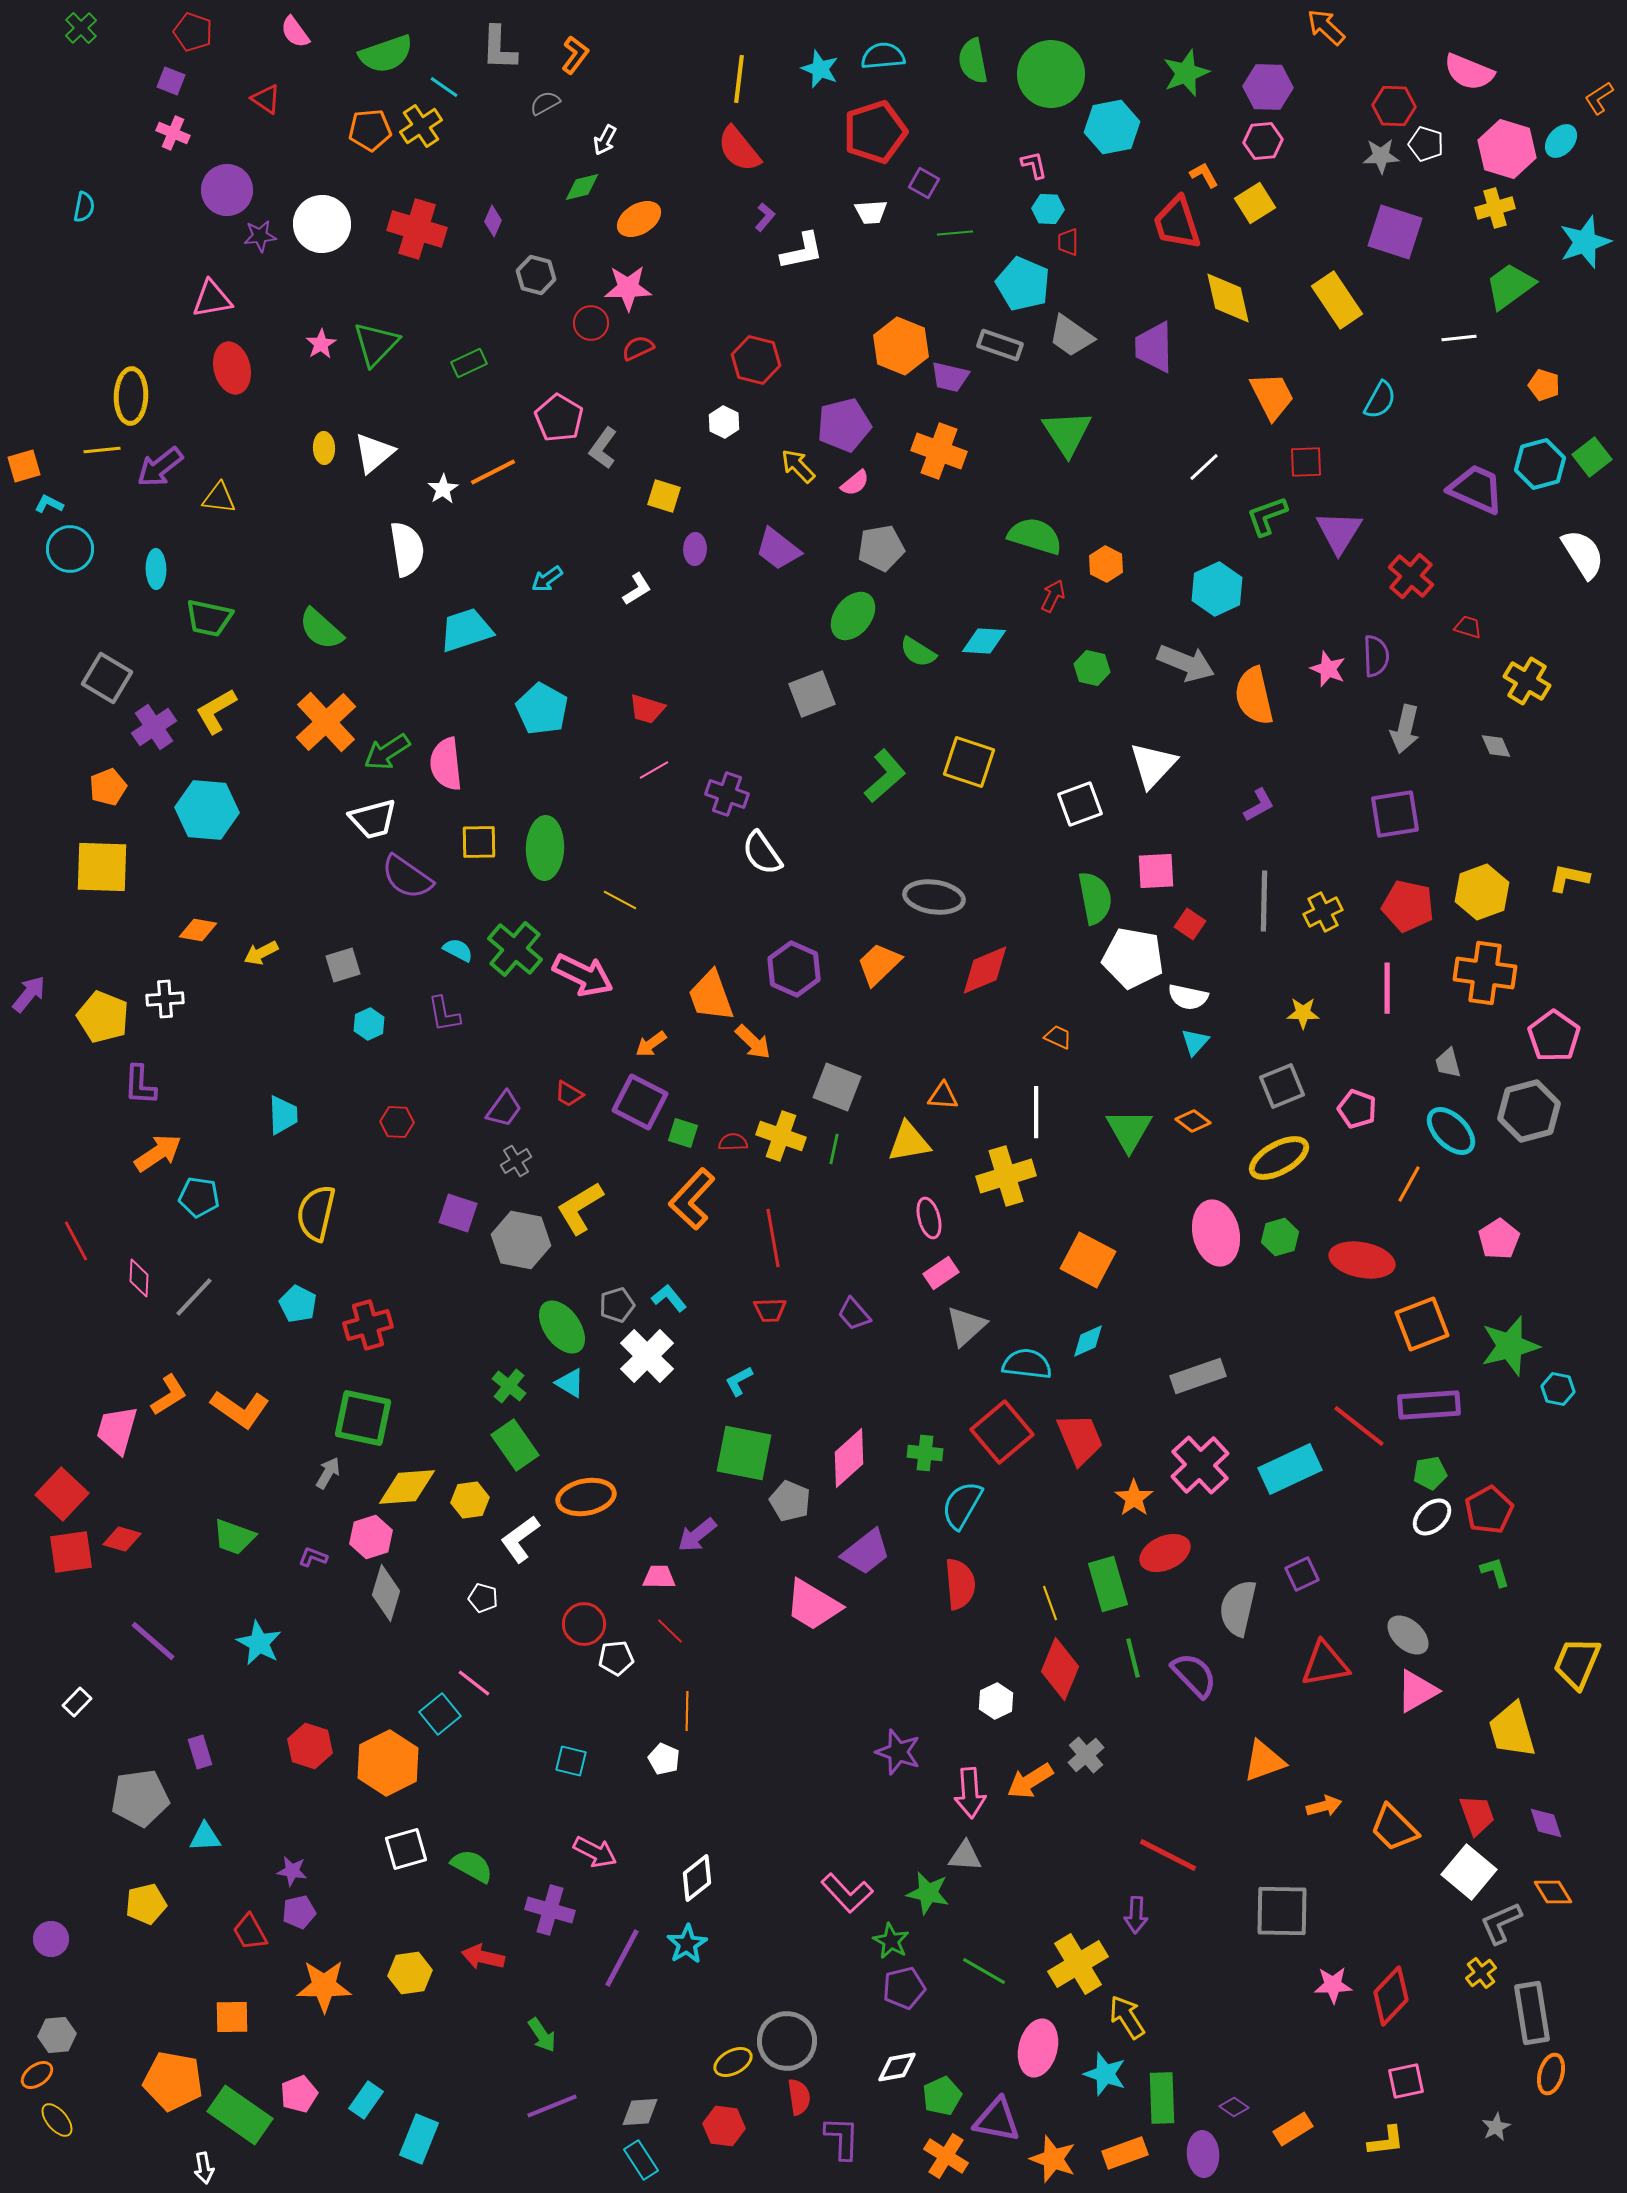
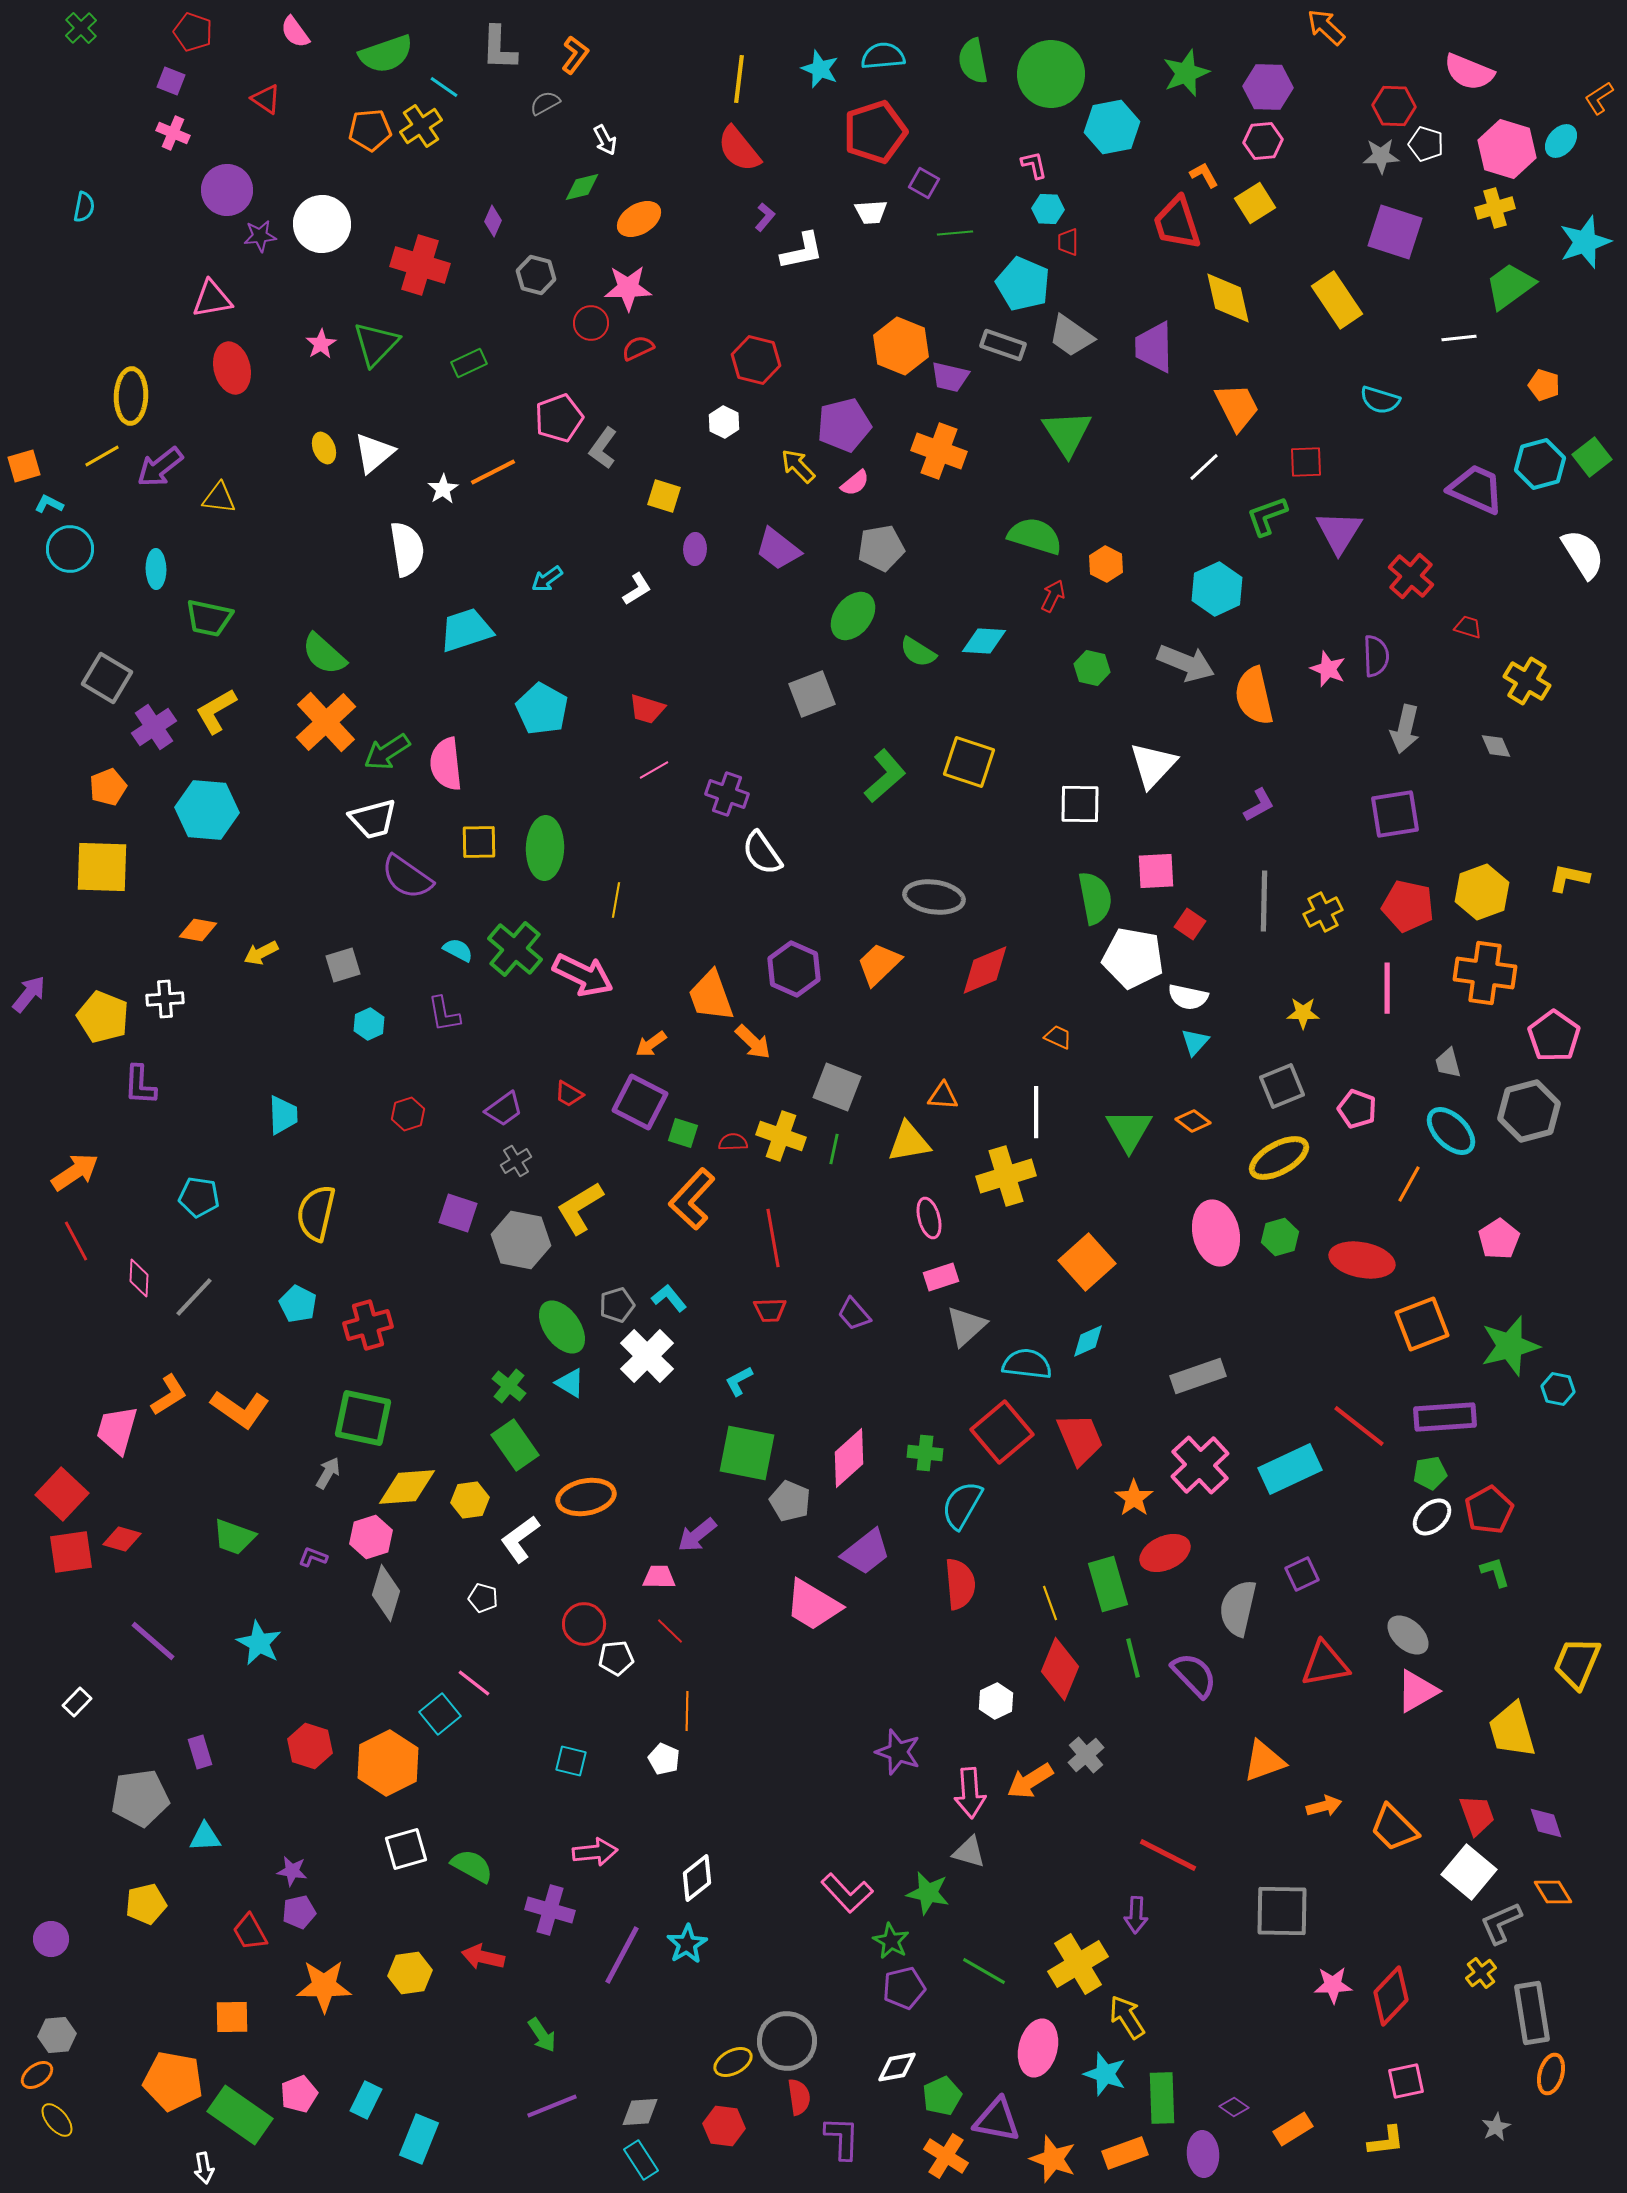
white arrow at (605, 140): rotated 56 degrees counterclockwise
red cross at (417, 229): moved 3 px right, 36 px down
gray rectangle at (1000, 345): moved 3 px right
orange trapezoid at (1272, 396): moved 35 px left, 11 px down
cyan semicircle at (1380, 400): rotated 78 degrees clockwise
pink pentagon at (559, 418): rotated 21 degrees clockwise
yellow ellipse at (324, 448): rotated 20 degrees counterclockwise
yellow line at (102, 450): moved 6 px down; rotated 24 degrees counterclockwise
green semicircle at (321, 629): moved 3 px right, 25 px down
white square at (1080, 804): rotated 21 degrees clockwise
yellow line at (620, 900): moved 4 px left; rotated 72 degrees clockwise
purple trapezoid at (504, 1109): rotated 18 degrees clockwise
red hexagon at (397, 1122): moved 11 px right, 8 px up; rotated 20 degrees counterclockwise
orange arrow at (158, 1153): moved 83 px left, 19 px down
orange square at (1088, 1260): moved 1 px left, 2 px down; rotated 20 degrees clockwise
pink rectangle at (941, 1273): moved 4 px down; rotated 16 degrees clockwise
purple rectangle at (1429, 1405): moved 16 px right, 12 px down
green square at (744, 1453): moved 3 px right
pink arrow at (595, 1852): rotated 33 degrees counterclockwise
gray triangle at (965, 1856): moved 4 px right, 4 px up; rotated 12 degrees clockwise
purple line at (622, 1958): moved 3 px up
cyan rectangle at (366, 2100): rotated 9 degrees counterclockwise
